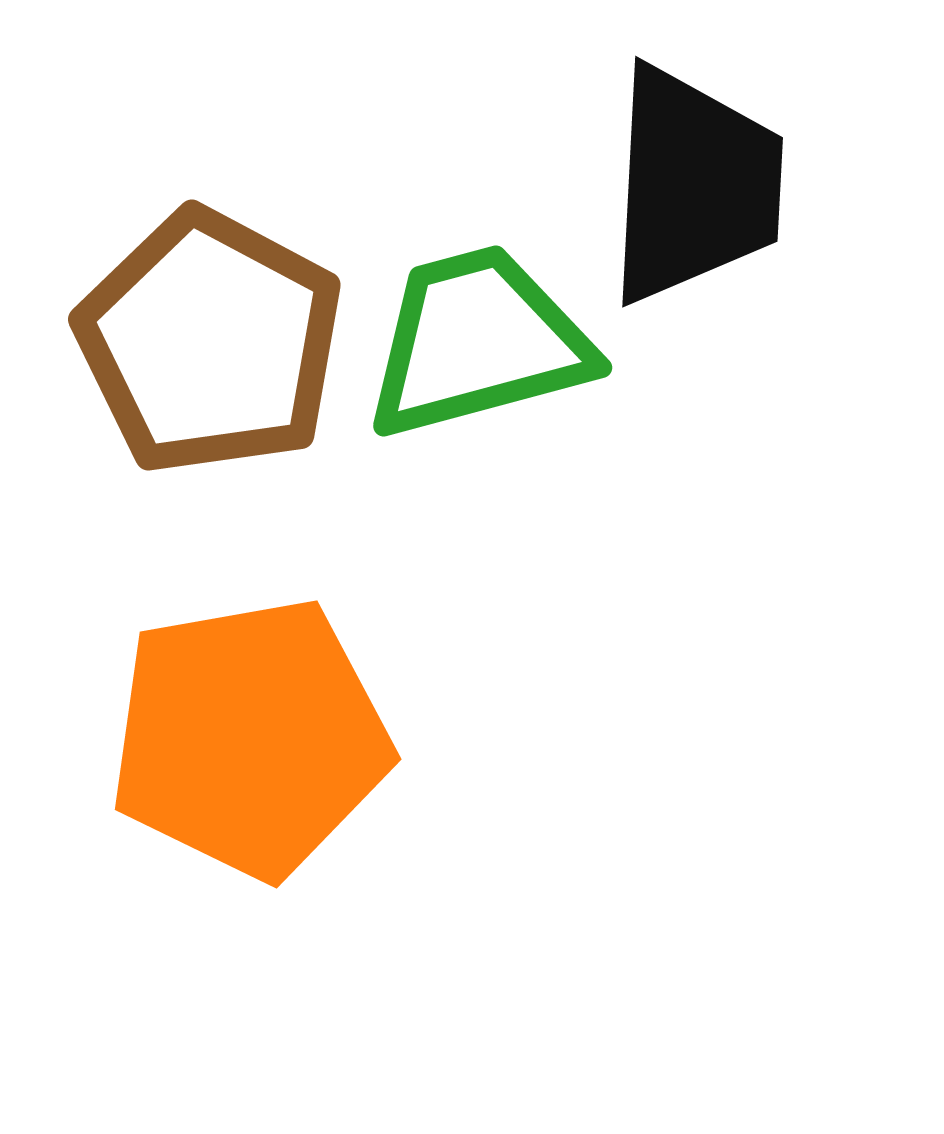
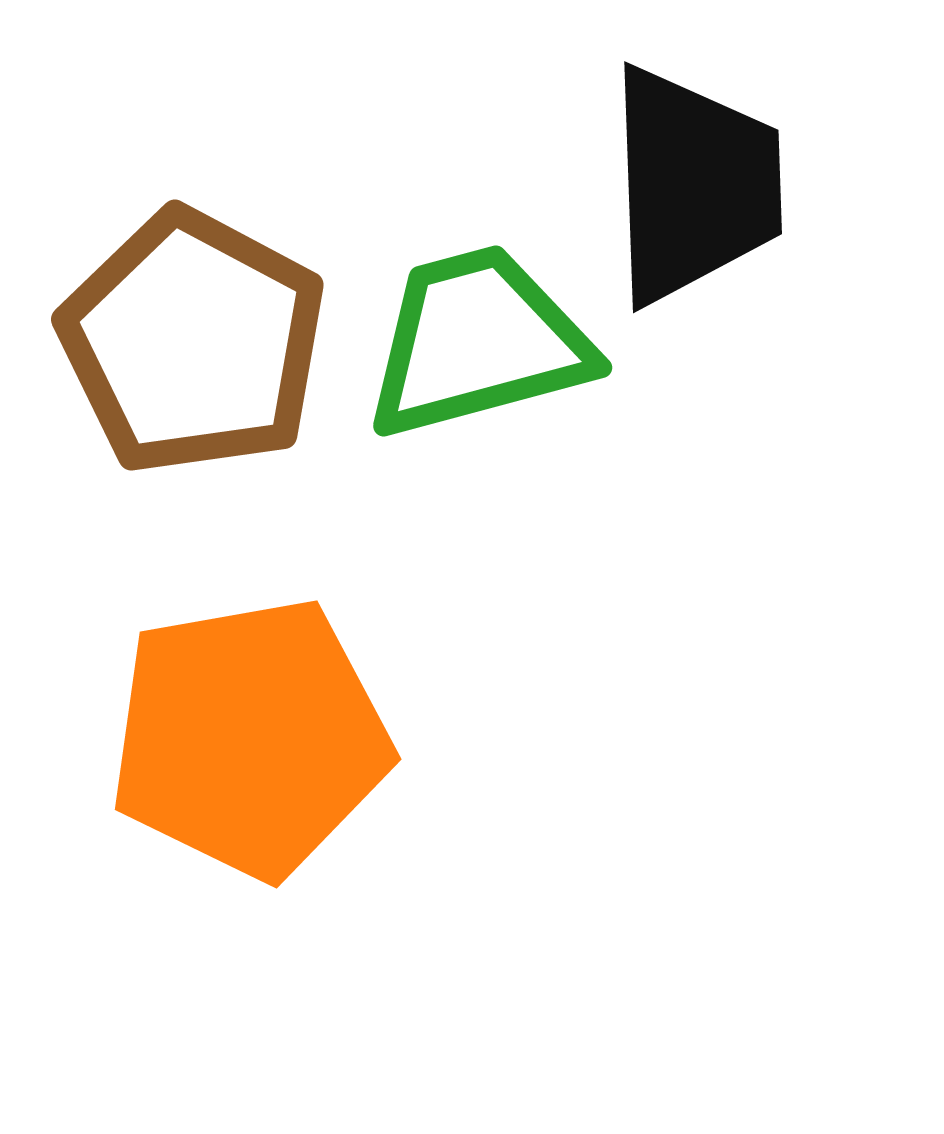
black trapezoid: rotated 5 degrees counterclockwise
brown pentagon: moved 17 px left
